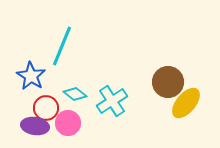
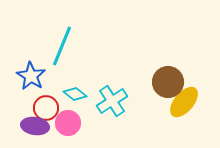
yellow ellipse: moved 2 px left, 1 px up
